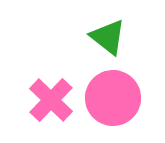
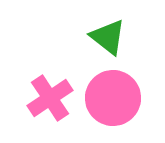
pink cross: moved 1 px left, 2 px up; rotated 12 degrees clockwise
